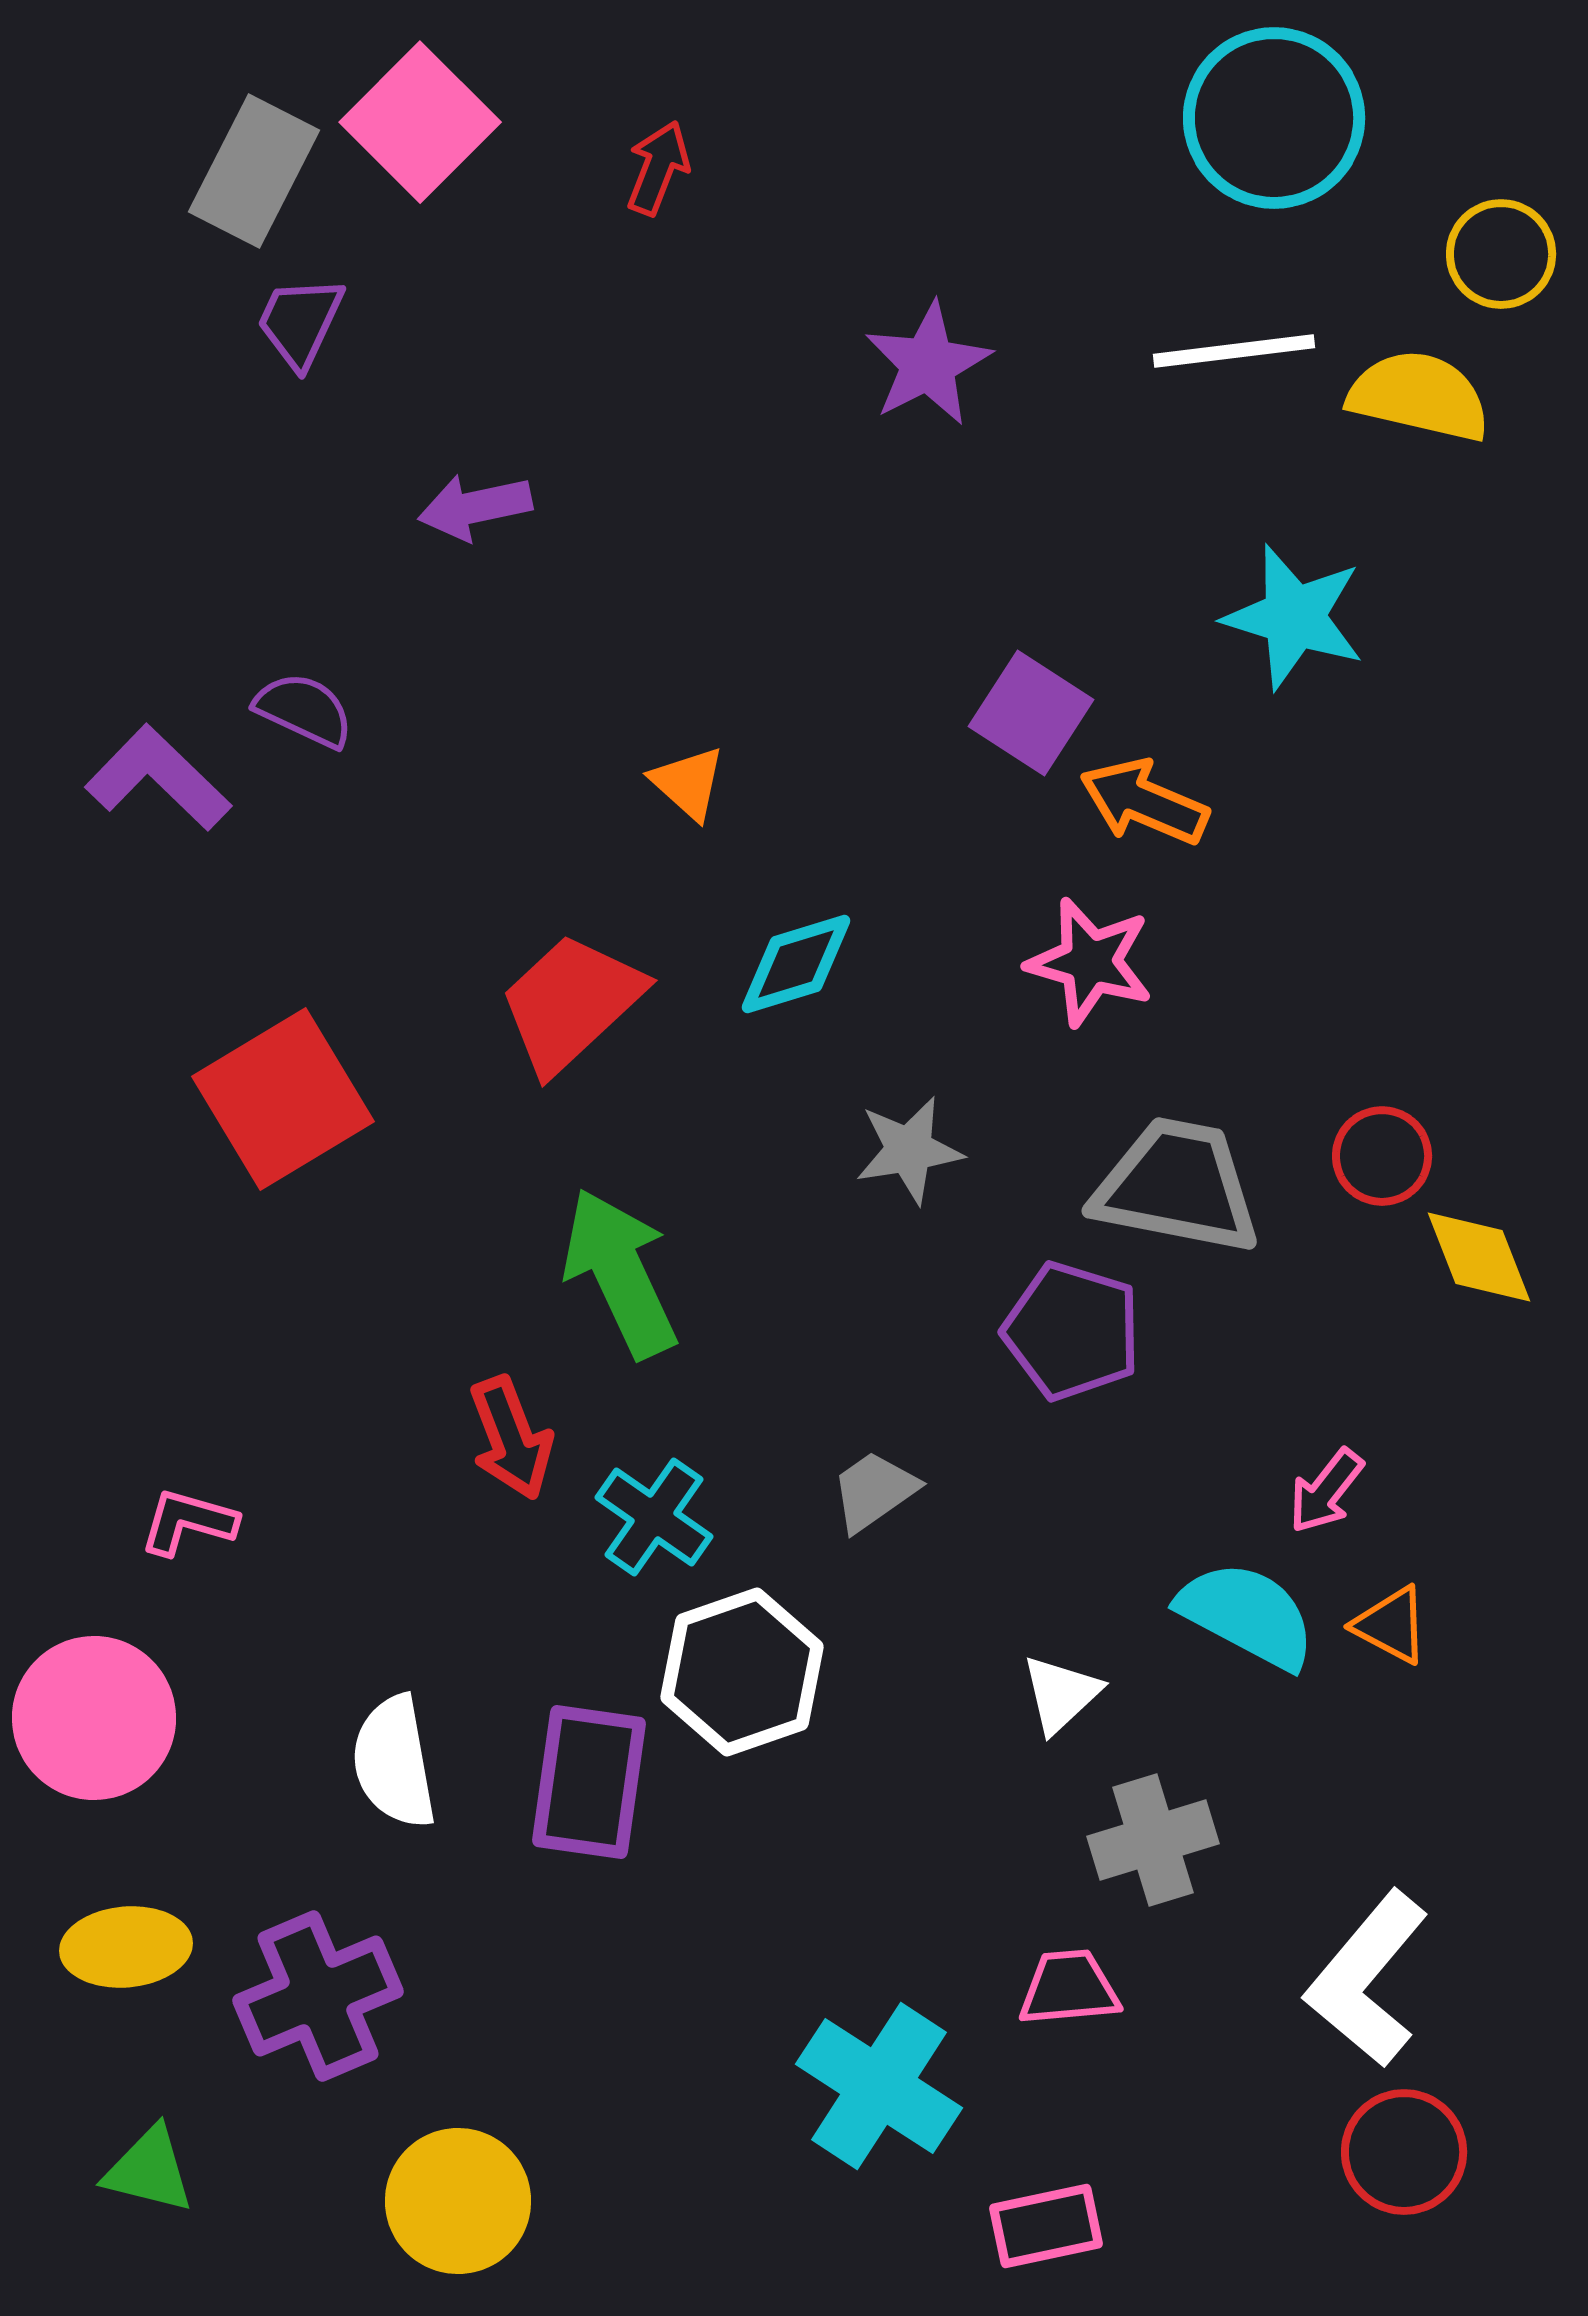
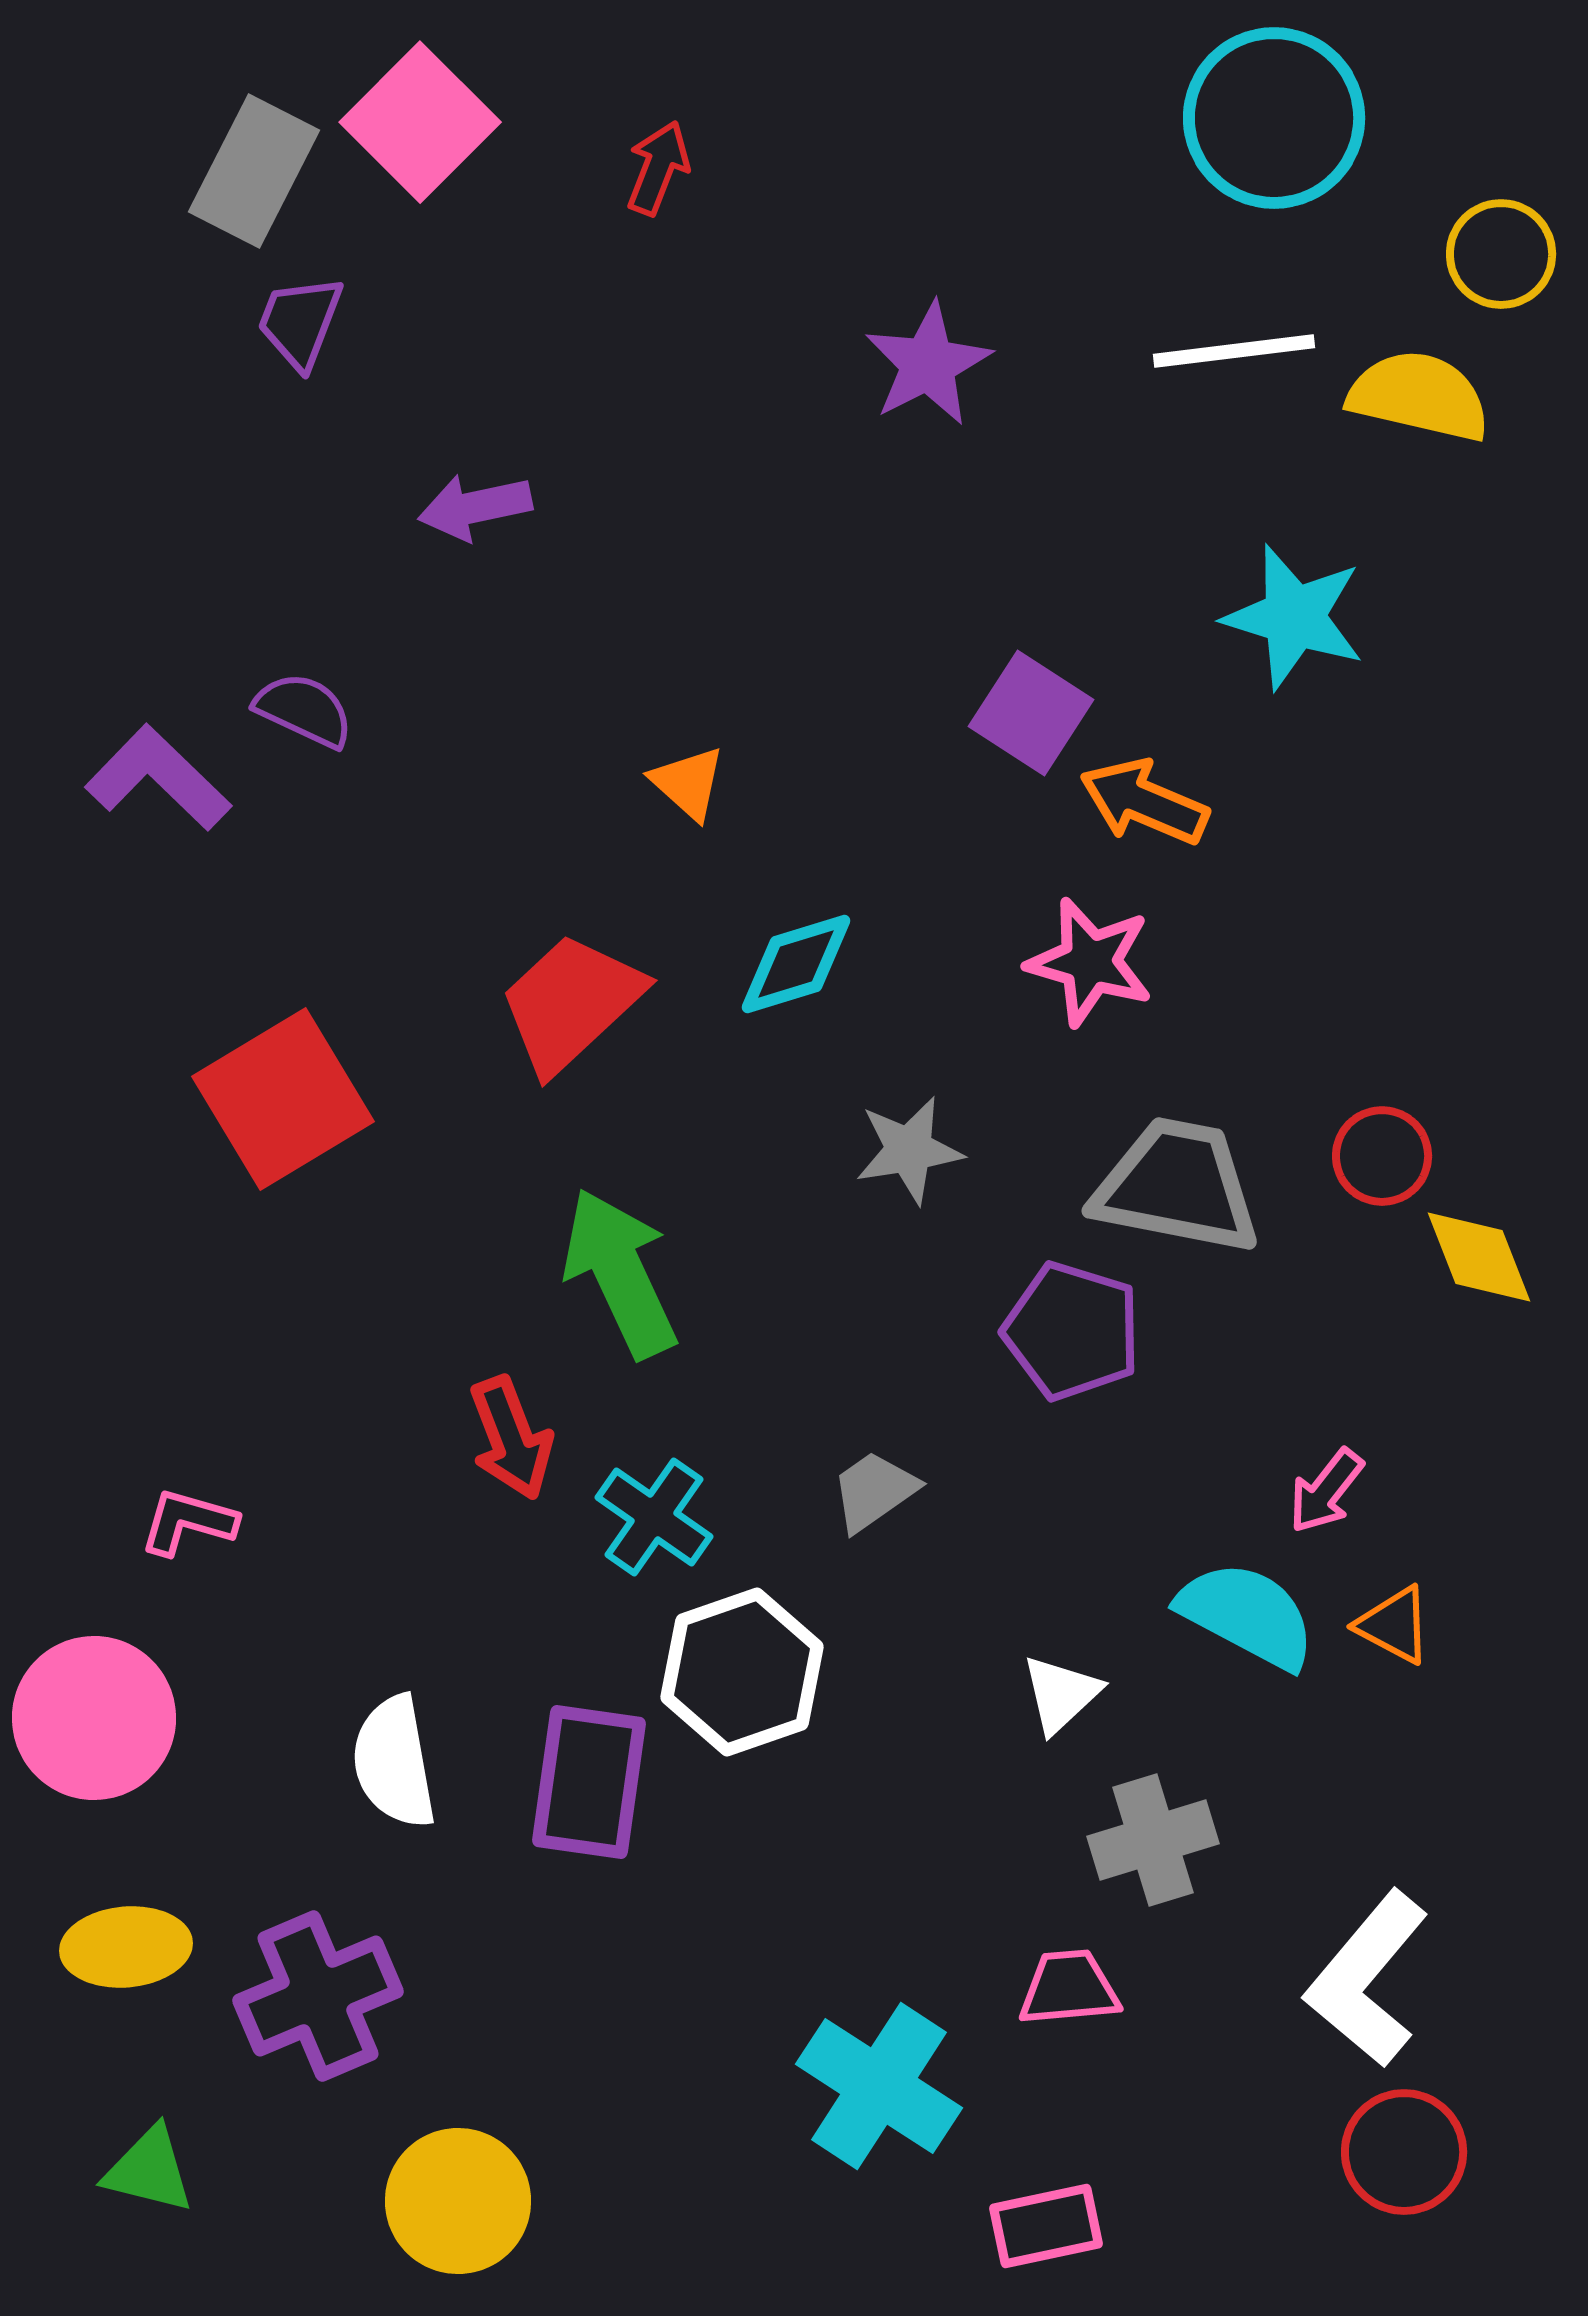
purple trapezoid at (300, 322): rotated 4 degrees counterclockwise
orange triangle at (1391, 1625): moved 3 px right
